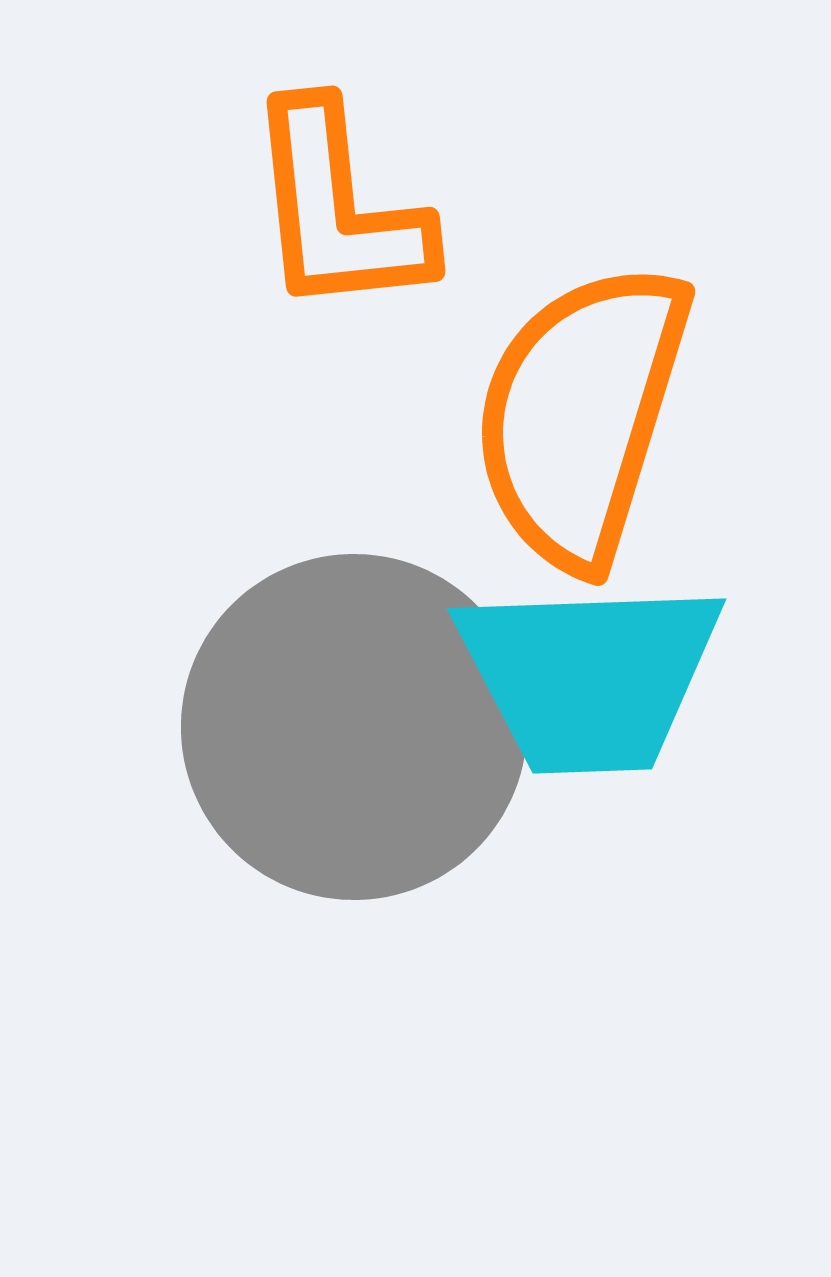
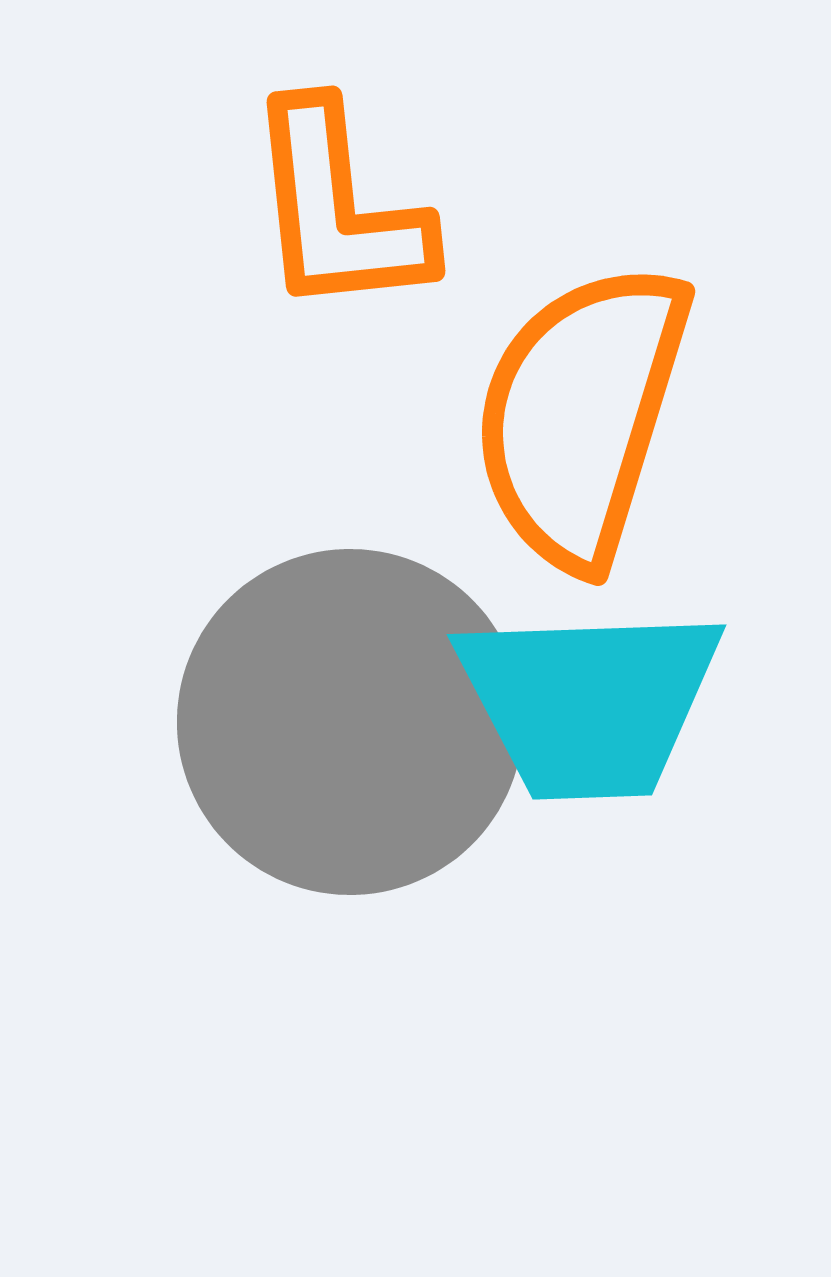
cyan trapezoid: moved 26 px down
gray circle: moved 4 px left, 5 px up
